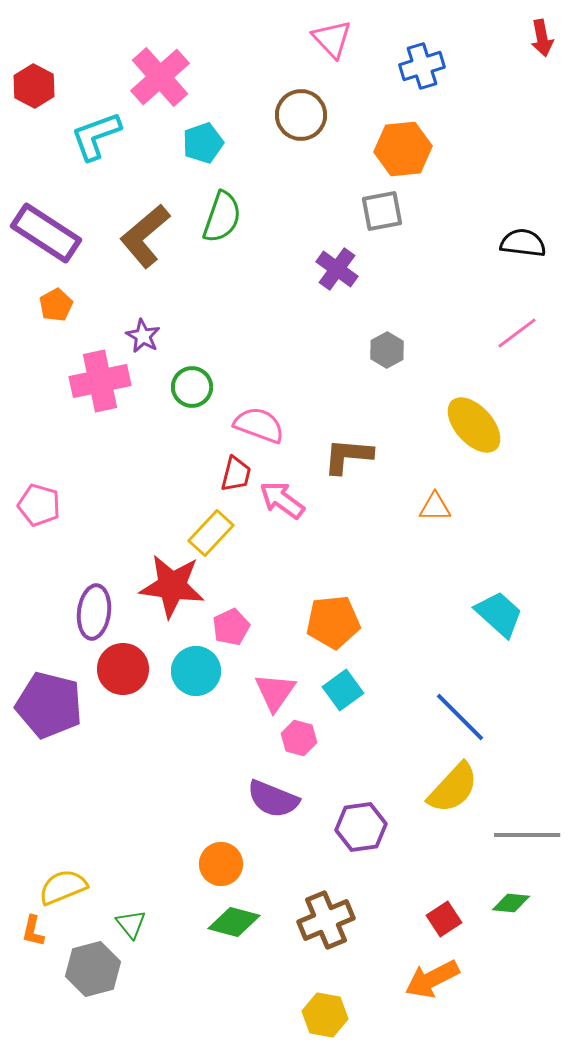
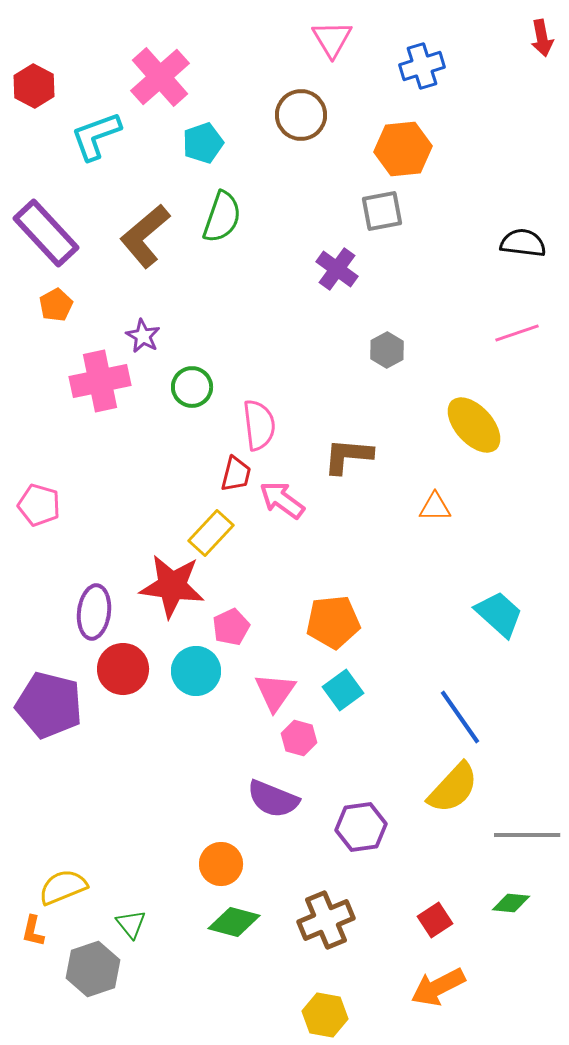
pink triangle at (332, 39): rotated 12 degrees clockwise
purple rectangle at (46, 233): rotated 14 degrees clockwise
pink line at (517, 333): rotated 18 degrees clockwise
pink semicircle at (259, 425): rotated 63 degrees clockwise
blue line at (460, 717): rotated 10 degrees clockwise
red square at (444, 919): moved 9 px left, 1 px down
gray hexagon at (93, 969): rotated 4 degrees counterclockwise
orange arrow at (432, 979): moved 6 px right, 8 px down
